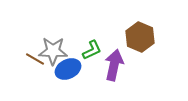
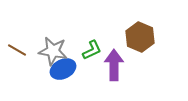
gray star: rotated 8 degrees clockwise
brown line: moved 18 px left, 9 px up
purple arrow: rotated 12 degrees counterclockwise
blue ellipse: moved 5 px left
